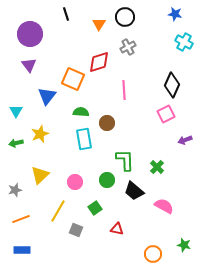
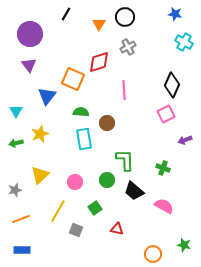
black line: rotated 48 degrees clockwise
green cross: moved 6 px right, 1 px down; rotated 24 degrees counterclockwise
